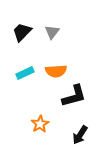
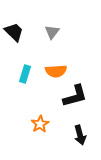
black trapezoid: moved 8 px left; rotated 90 degrees clockwise
cyan rectangle: moved 1 px down; rotated 48 degrees counterclockwise
black L-shape: moved 1 px right
black arrow: rotated 48 degrees counterclockwise
